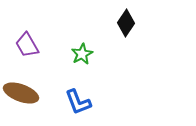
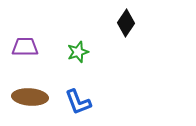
purple trapezoid: moved 2 px left, 2 px down; rotated 120 degrees clockwise
green star: moved 4 px left, 2 px up; rotated 10 degrees clockwise
brown ellipse: moved 9 px right, 4 px down; rotated 16 degrees counterclockwise
